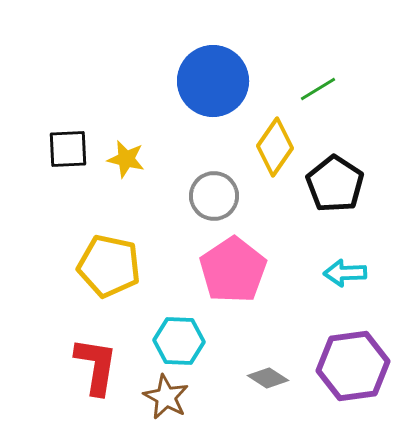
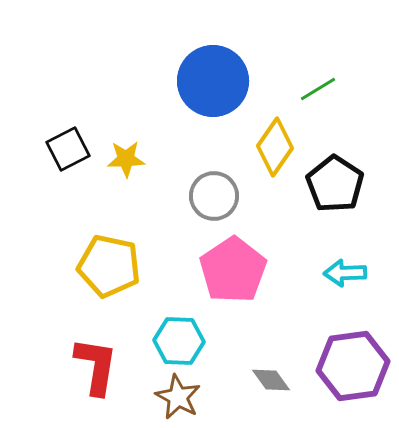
black square: rotated 24 degrees counterclockwise
yellow star: rotated 15 degrees counterclockwise
gray diamond: moved 3 px right, 2 px down; rotated 21 degrees clockwise
brown star: moved 12 px right
